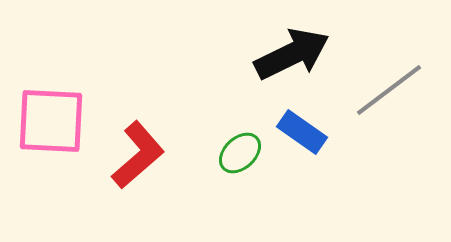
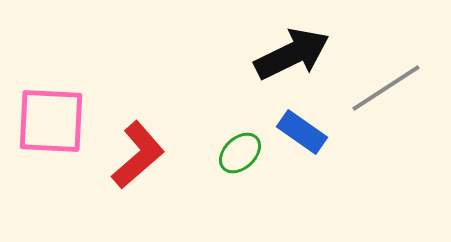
gray line: moved 3 px left, 2 px up; rotated 4 degrees clockwise
